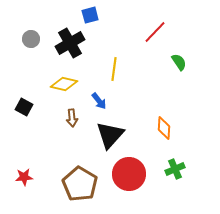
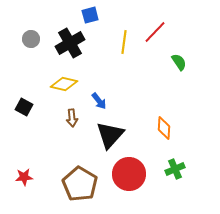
yellow line: moved 10 px right, 27 px up
